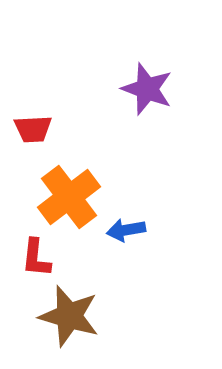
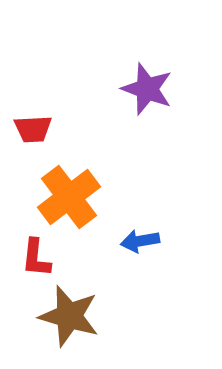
blue arrow: moved 14 px right, 11 px down
